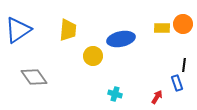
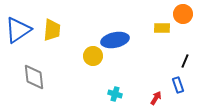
orange circle: moved 10 px up
yellow trapezoid: moved 16 px left
blue ellipse: moved 6 px left, 1 px down
black line: moved 1 px right, 4 px up; rotated 16 degrees clockwise
gray diamond: rotated 28 degrees clockwise
blue rectangle: moved 1 px right, 2 px down
red arrow: moved 1 px left, 1 px down
